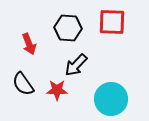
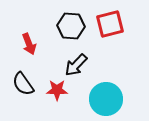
red square: moved 2 px left, 2 px down; rotated 16 degrees counterclockwise
black hexagon: moved 3 px right, 2 px up
cyan circle: moved 5 px left
